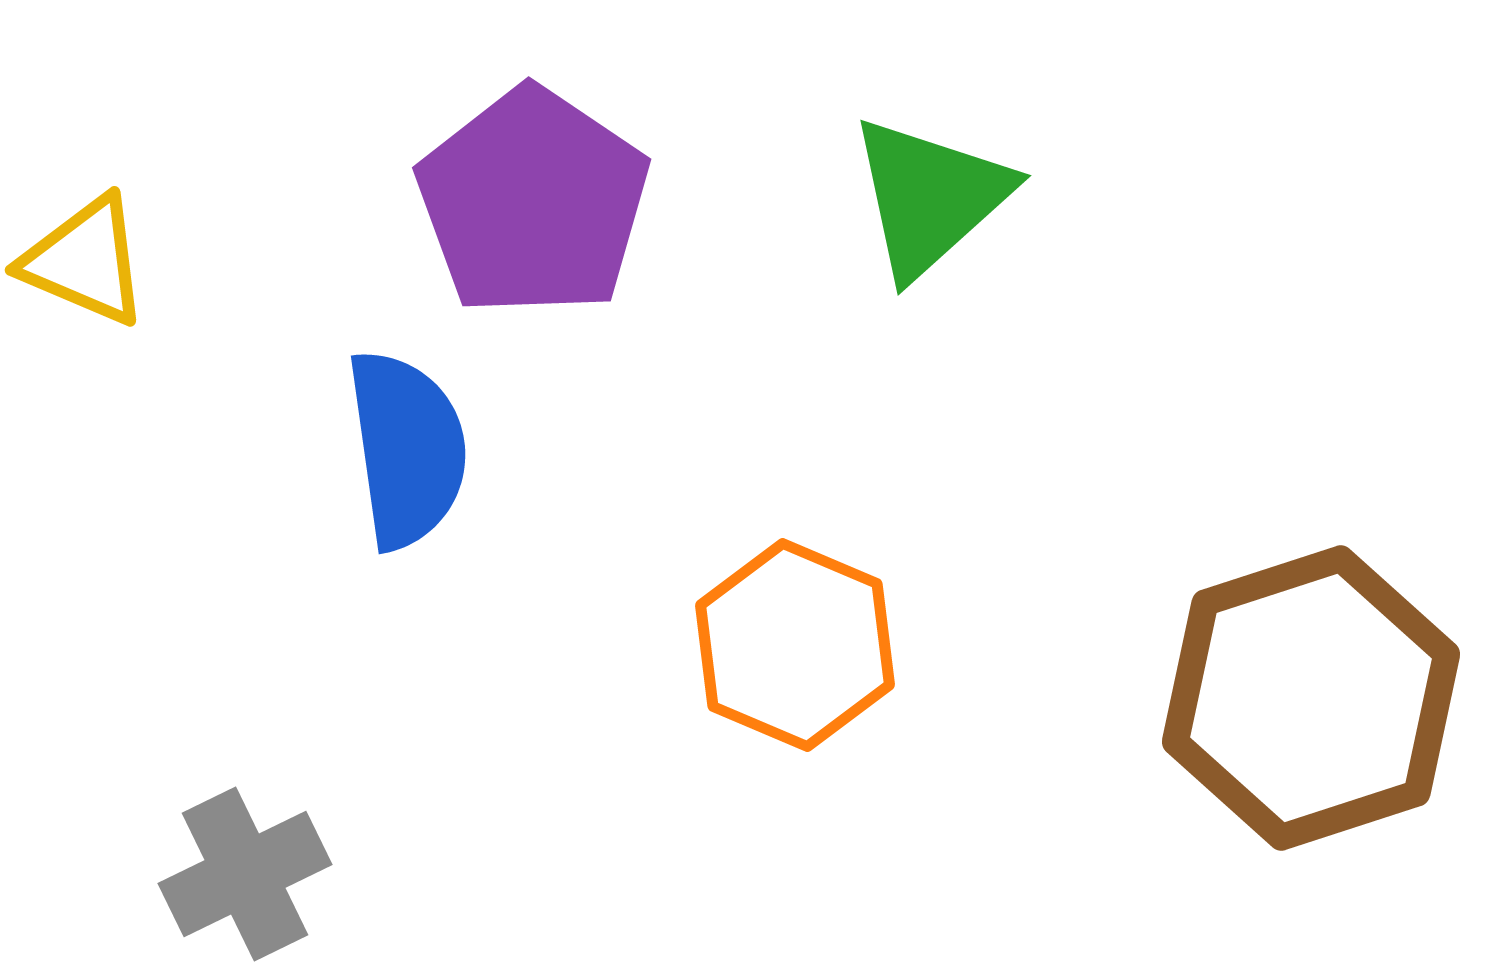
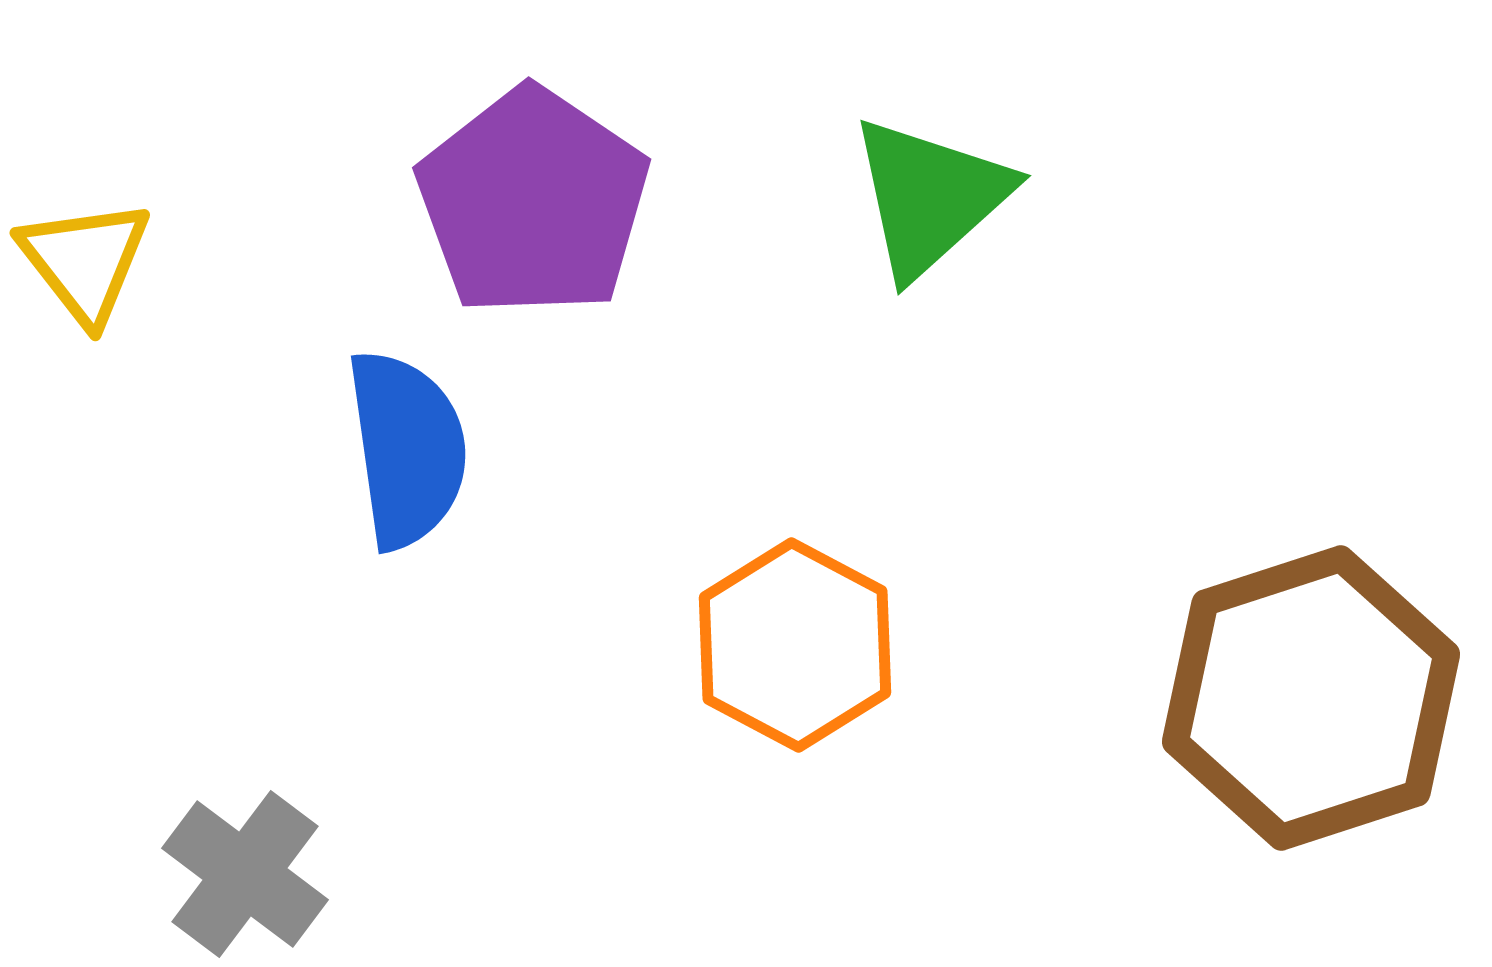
yellow triangle: rotated 29 degrees clockwise
orange hexagon: rotated 5 degrees clockwise
gray cross: rotated 27 degrees counterclockwise
